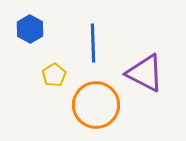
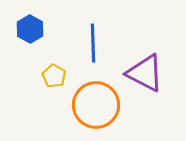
yellow pentagon: moved 1 px down; rotated 10 degrees counterclockwise
